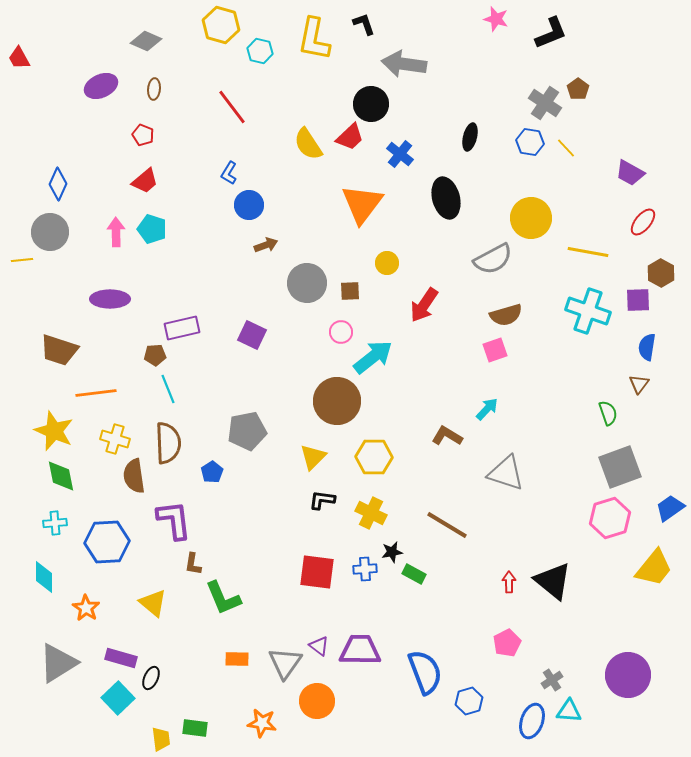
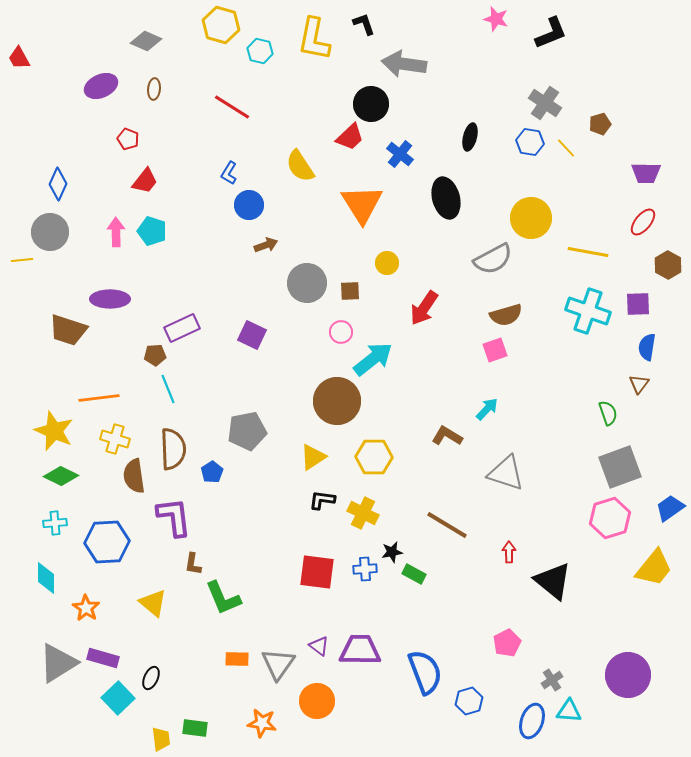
brown pentagon at (578, 89): moved 22 px right, 35 px down; rotated 20 degrees clockwise
red line at (232, 107): rotated 21 degrees counterclockwise
red pentagon at (143, 135): moved 15 px left, 4 px down
yellow semicircle at (308, 144): moved 8 px left, 22 px down
purple trapezoid at (630, 173): moved 16 px right; rotated 28 degrees counterclockwise
red trapezoid at (145, 181): rotated 12 degrees counterclockwise
orange triangle at (362, 204): rotated 9 degrees counterclockwise
cyan pentagon at (152, 229): moved 2 px down
brown hexagon at (661, 273): moved 7 px right, 8 px up
purple square at (638, 300): moved 4 px down
red arrow at (424, 305): moved 3 px down
purple rectangle at (182, 328): rotated 12 degrees counterclockwise
brown trapezoid at (59, 350): moved 9 px right, 20 px up
cyan arrow at (373, 357): moved 2 px down
orange line at (96, 393): moved 3 px right, 5 px down
brown semicircle at (168, 443): moved 5 px right, 6 px down
yellow triangle at (313, 457): rotated 12 degrees clockwise
green diamond at (61, 476): rotated 52 degrees counterclockwise
yellow cross at (371, 513): moved 8 px left
purple L-shape at (174, 520): moved 3 px up
cyan diamond at (44, 577): moved 2 px right, 1 px down
red arrow at (509, 582): moved 30 px up
purple rectangle at (121, 658): moved 18 px left
gray triangle at (285, 663): moved 7 px left, 1 px down
